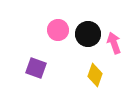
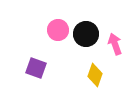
black circle: moved 2 px left
pink arrow: moved 1 px right, 1 px down
